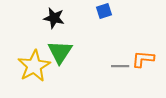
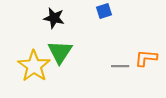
orange L-shape: moved 3 px right, 1 px up
yellow star: rotated 8 degrees counterclockwise
